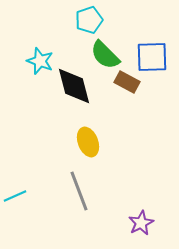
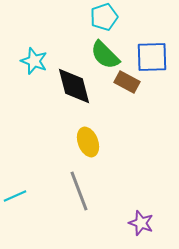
cyan pentagon: moved 15 px right, 3 px up
cyan star: moved 6 px left
purple star: rotated 25 degrees counterclockwise
